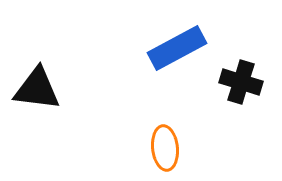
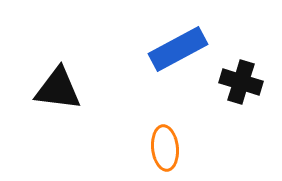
blue rectangle: moved 1 px right, 1 px down
black triangle: moved 21 px right
